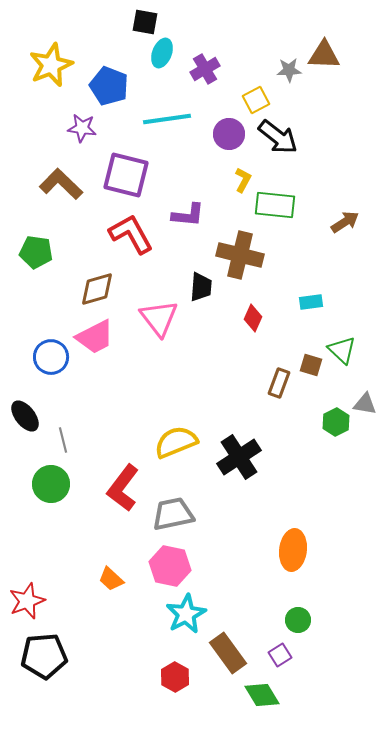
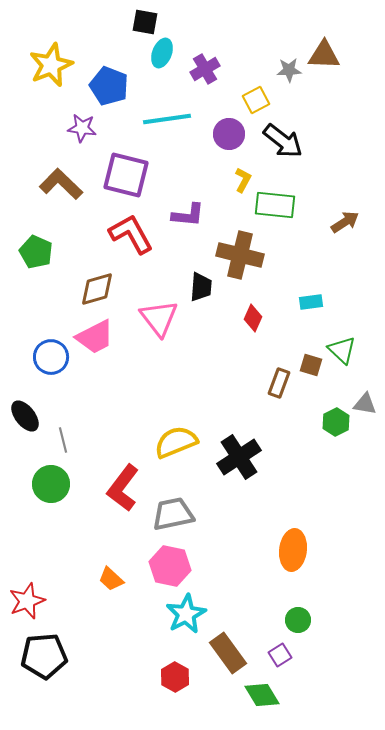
black arrow at (278, 137): moved 5 px right, 4 px down
green pentagon at (36, 252): rotated 16 degrees clockwise
